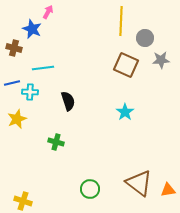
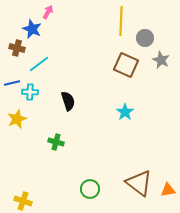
brown cross: moved 3 px right
gray star: rotated 30 degrees clockwise
cyan line: moved 4 px left, 4 px up; rotated 30 degrees counterclockwise
